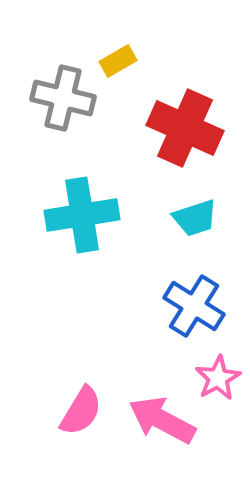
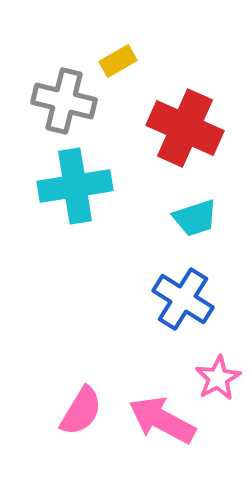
gray cross: moved 1 px right, 3 px down
cyan cross: moved 7 px left, 29 px up
blue cross: moved 11 px left, 7 px up
